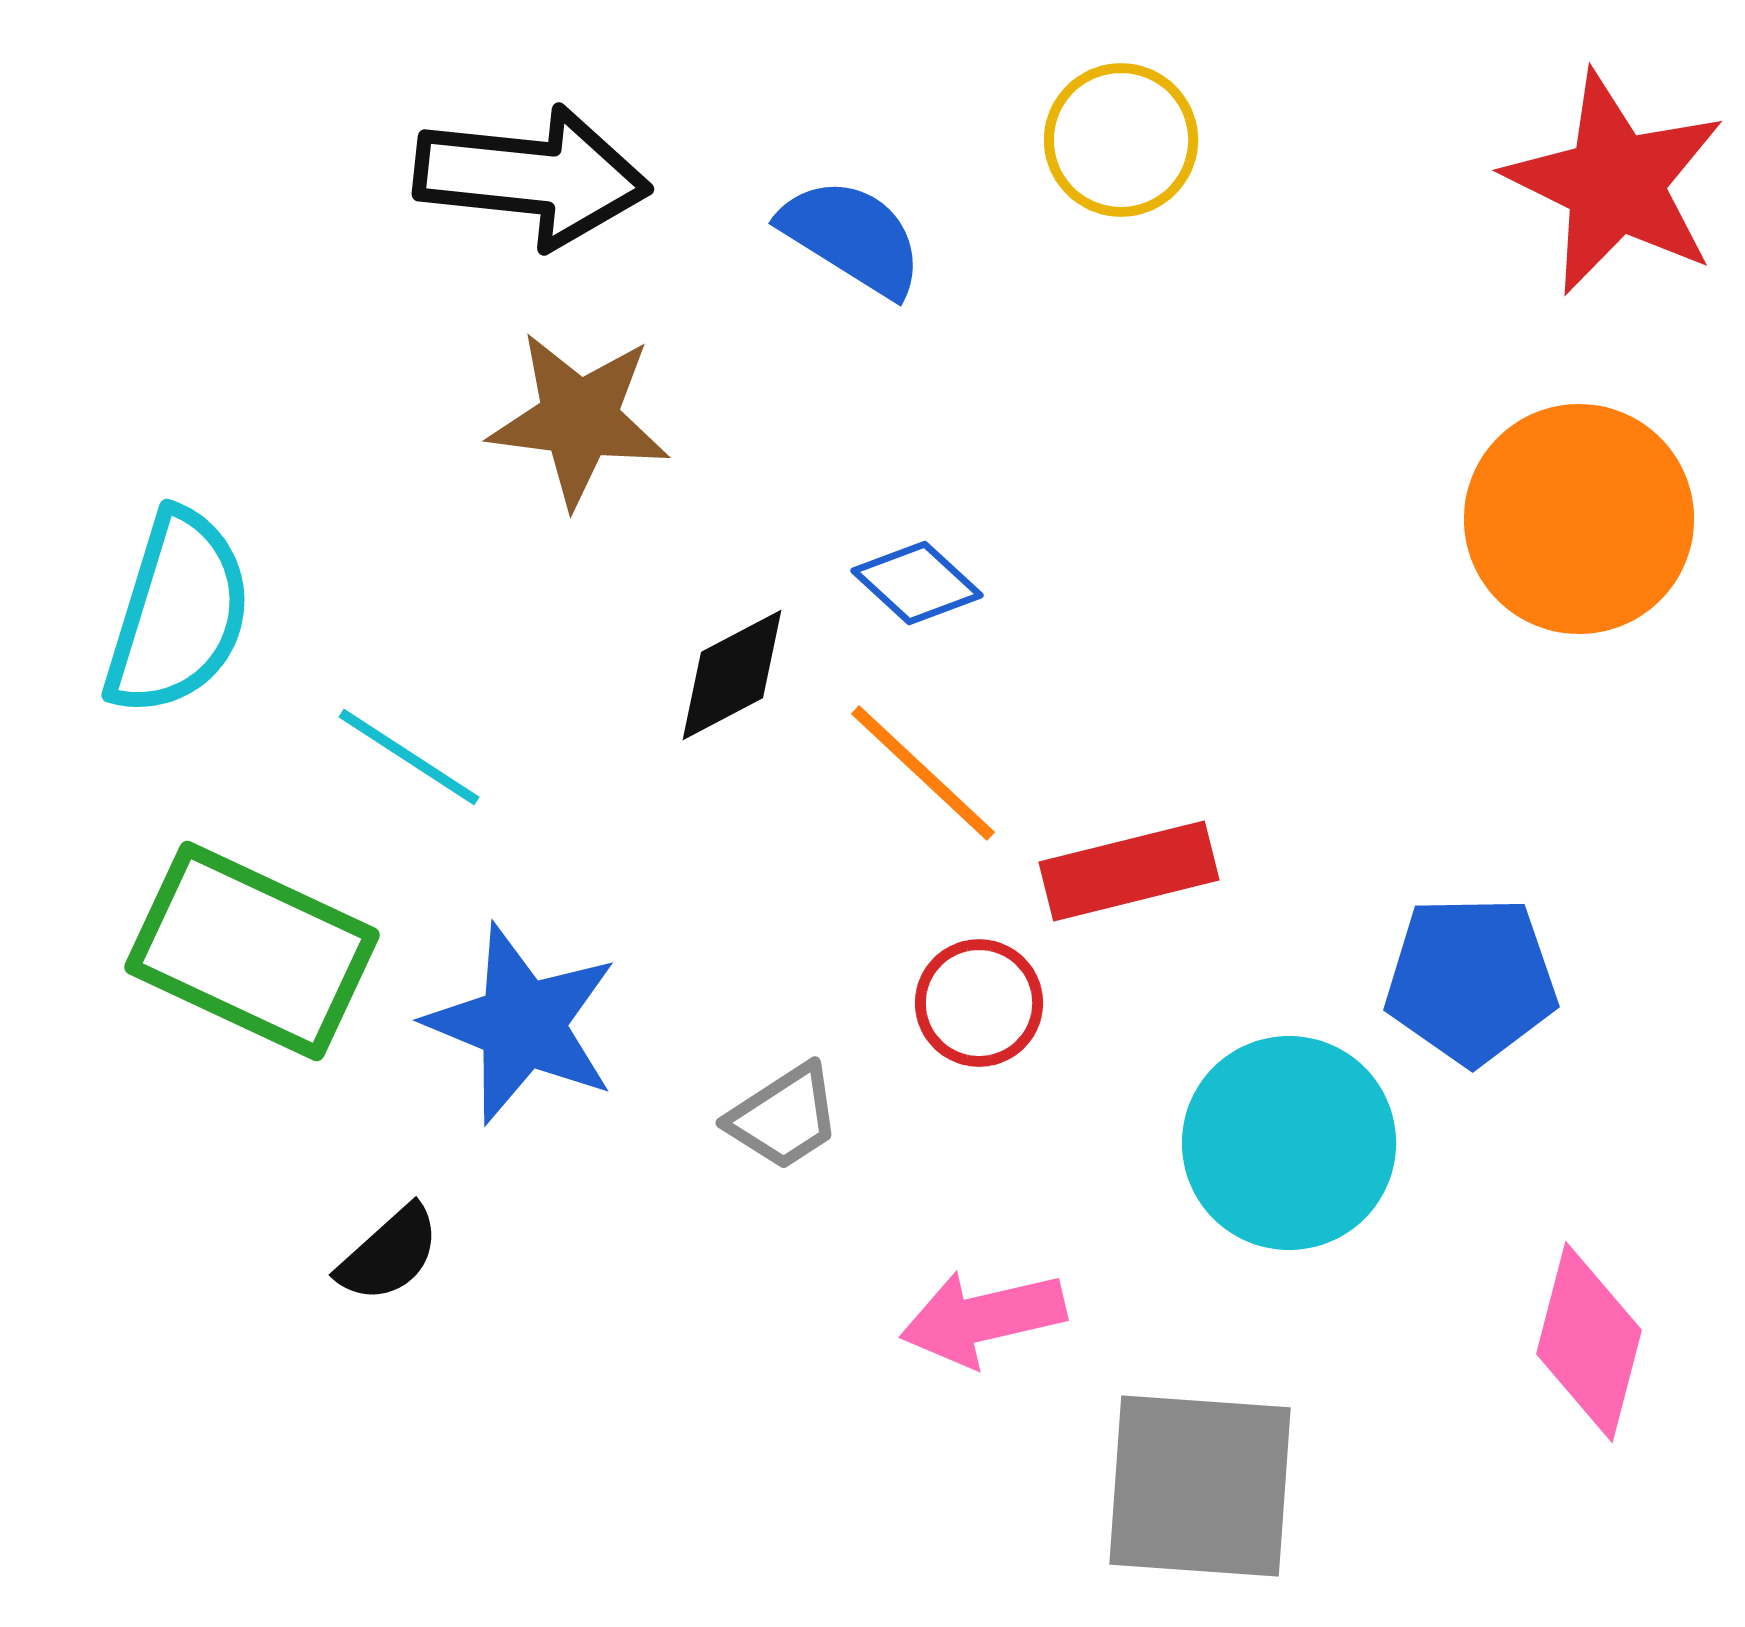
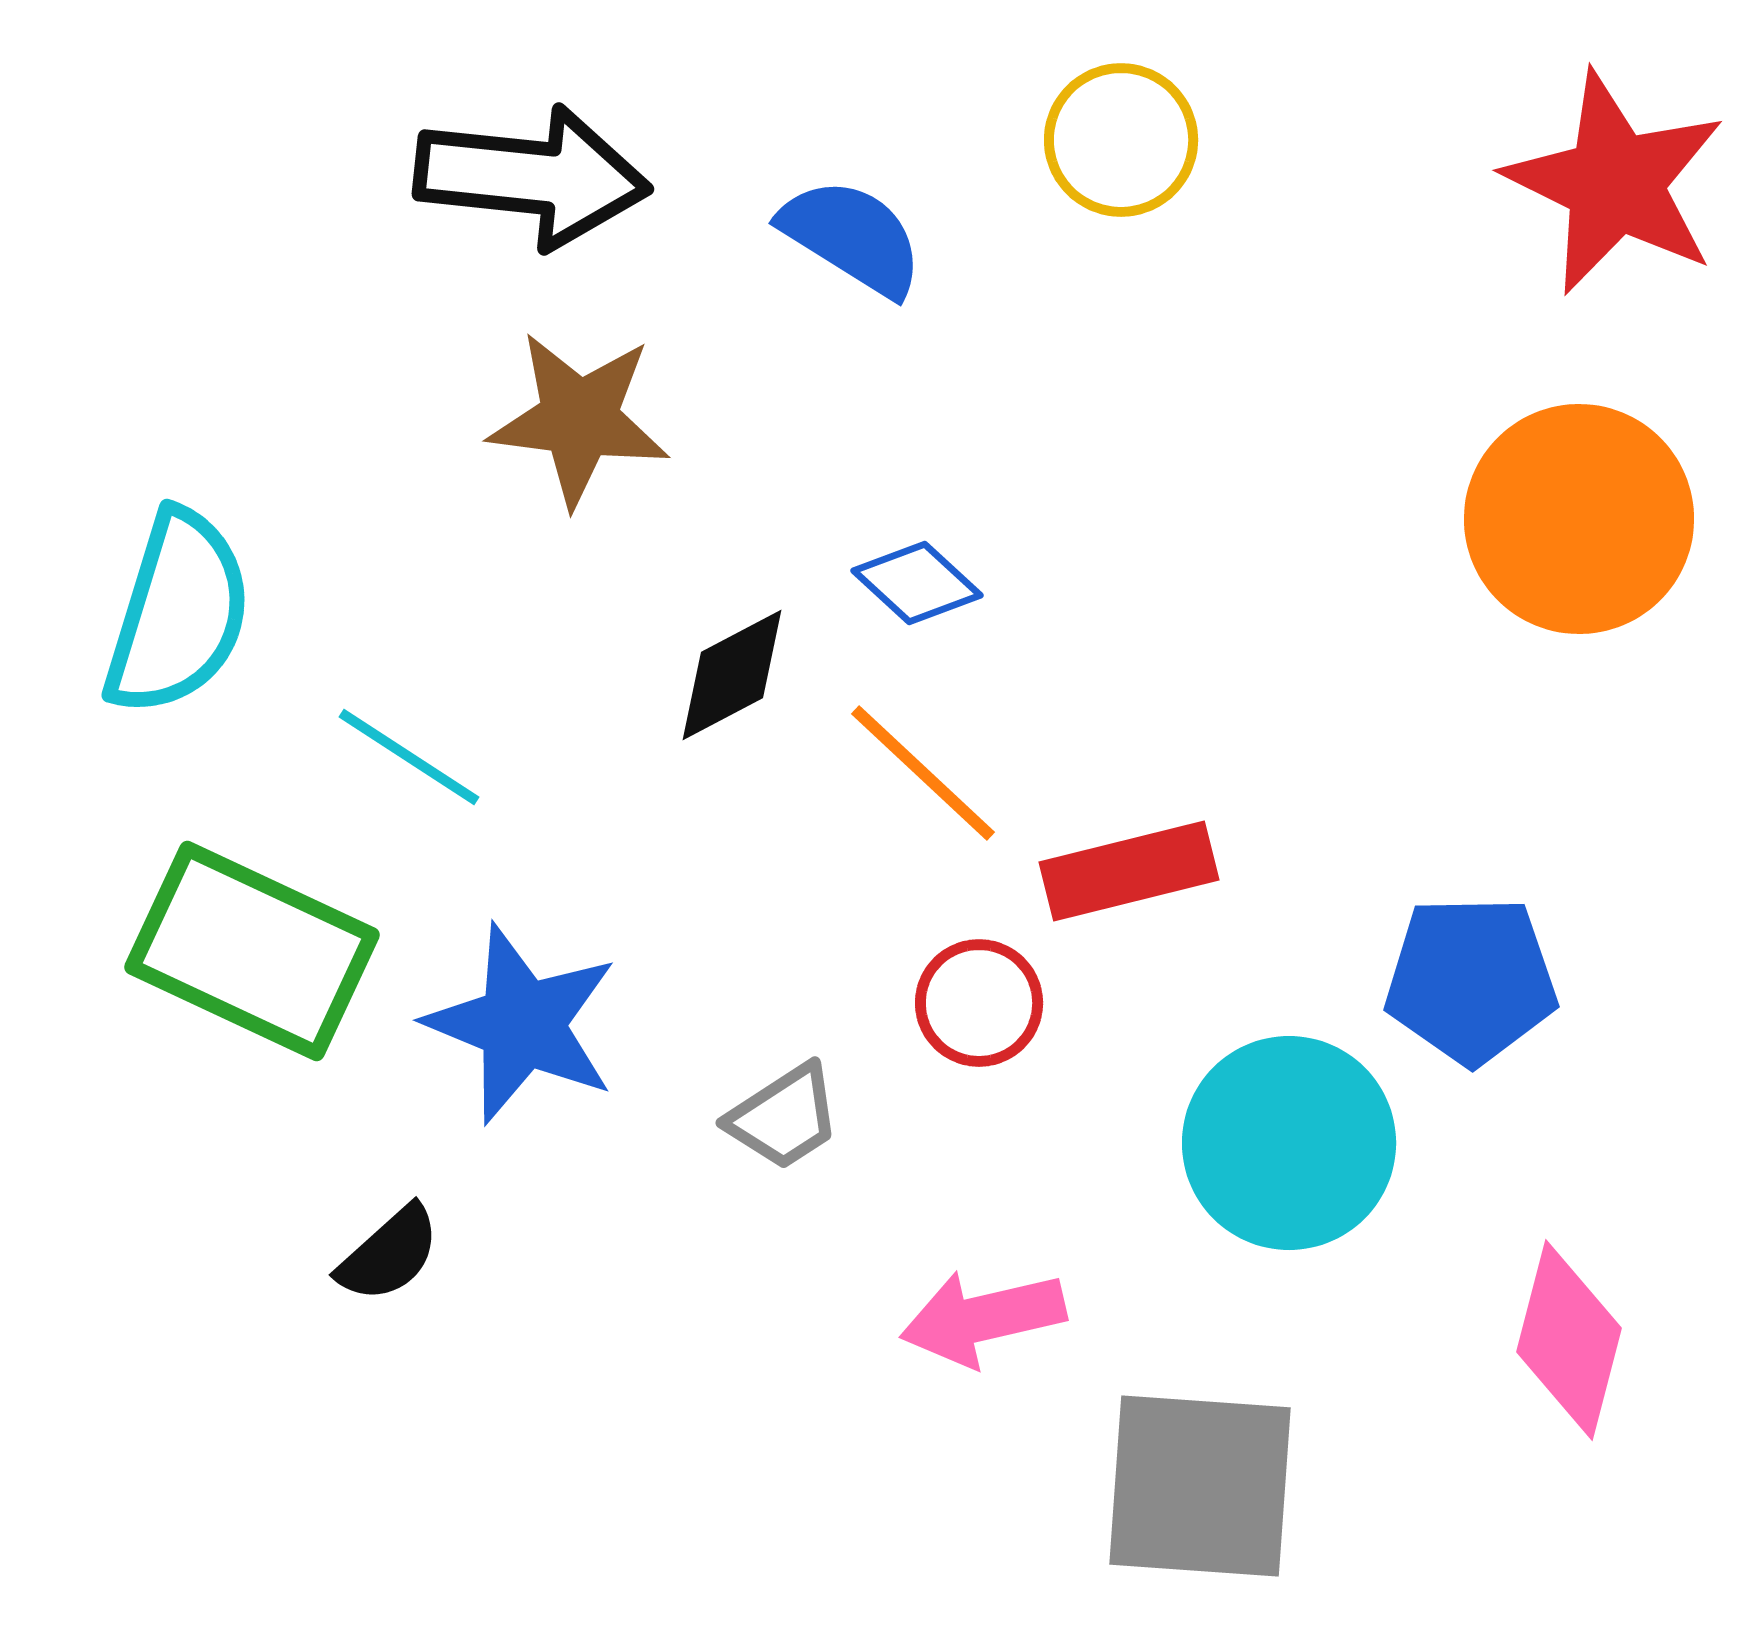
pink diamond: moved 20 px left, 2 px up
